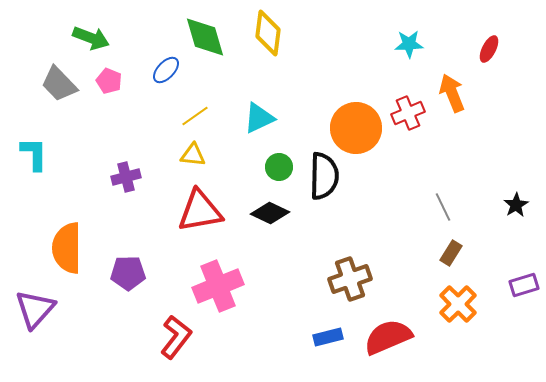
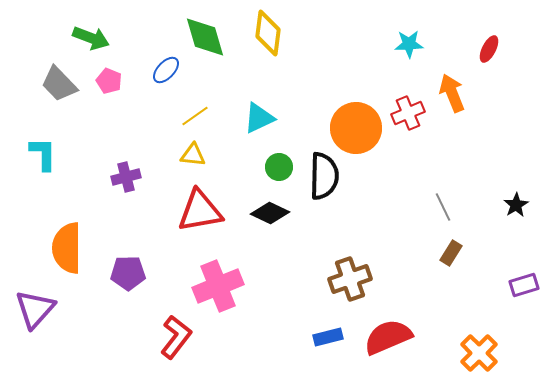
cyan L-shape: moved 9 px right
orange cross: moved 21 px right, 49 px down
